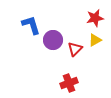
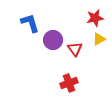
blue L-shape: moved 1 px left, 2 px up
yellow triangle: moved 4 px right, 1 px up
red triangle: rotated 21 degrees counterclockwise
